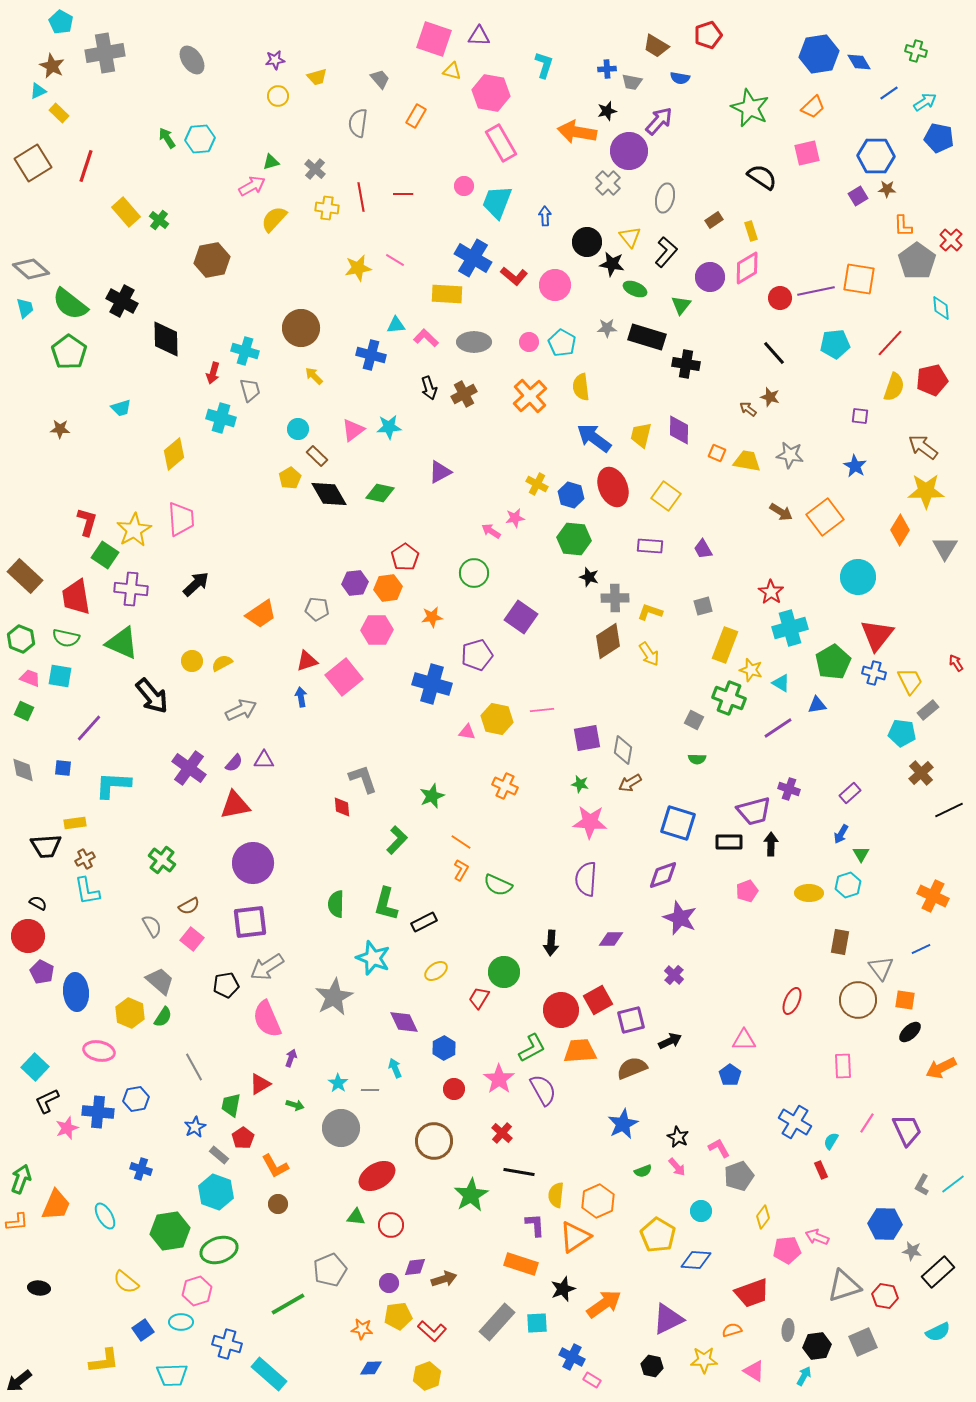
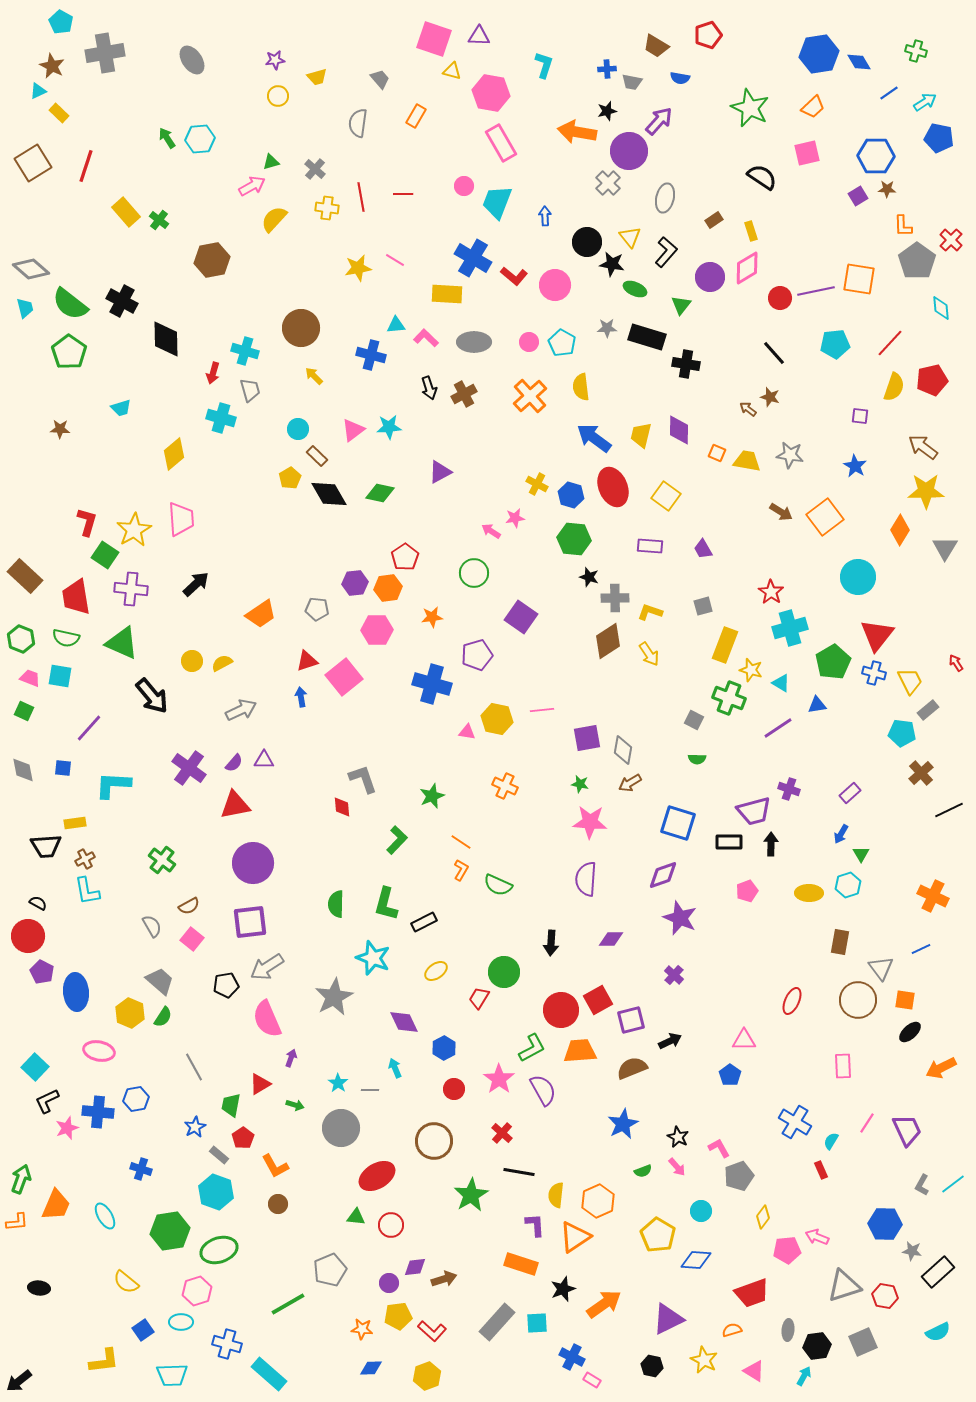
yellow star at (704, 1360): rotated 28 degrees clockwise
